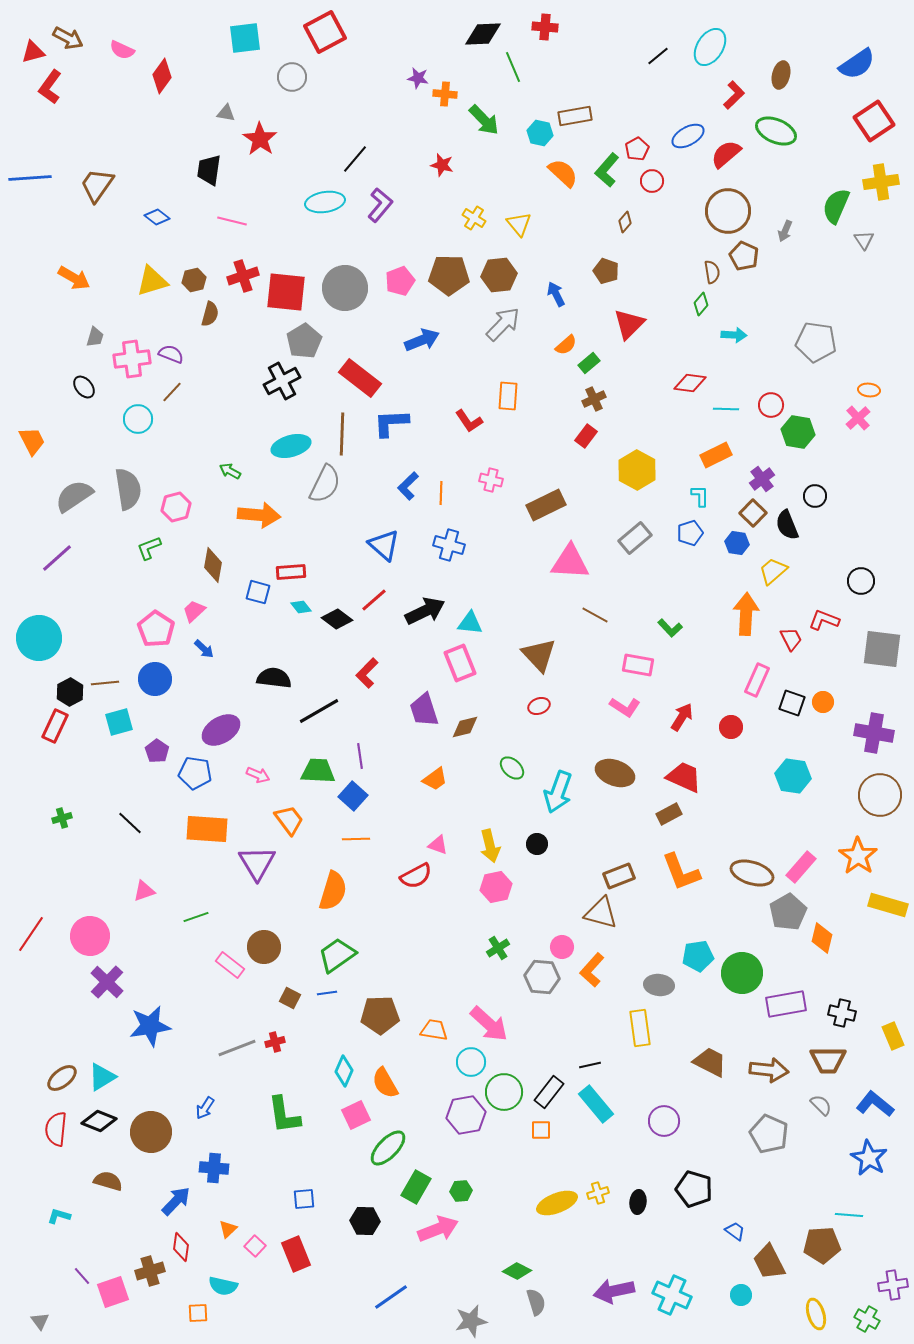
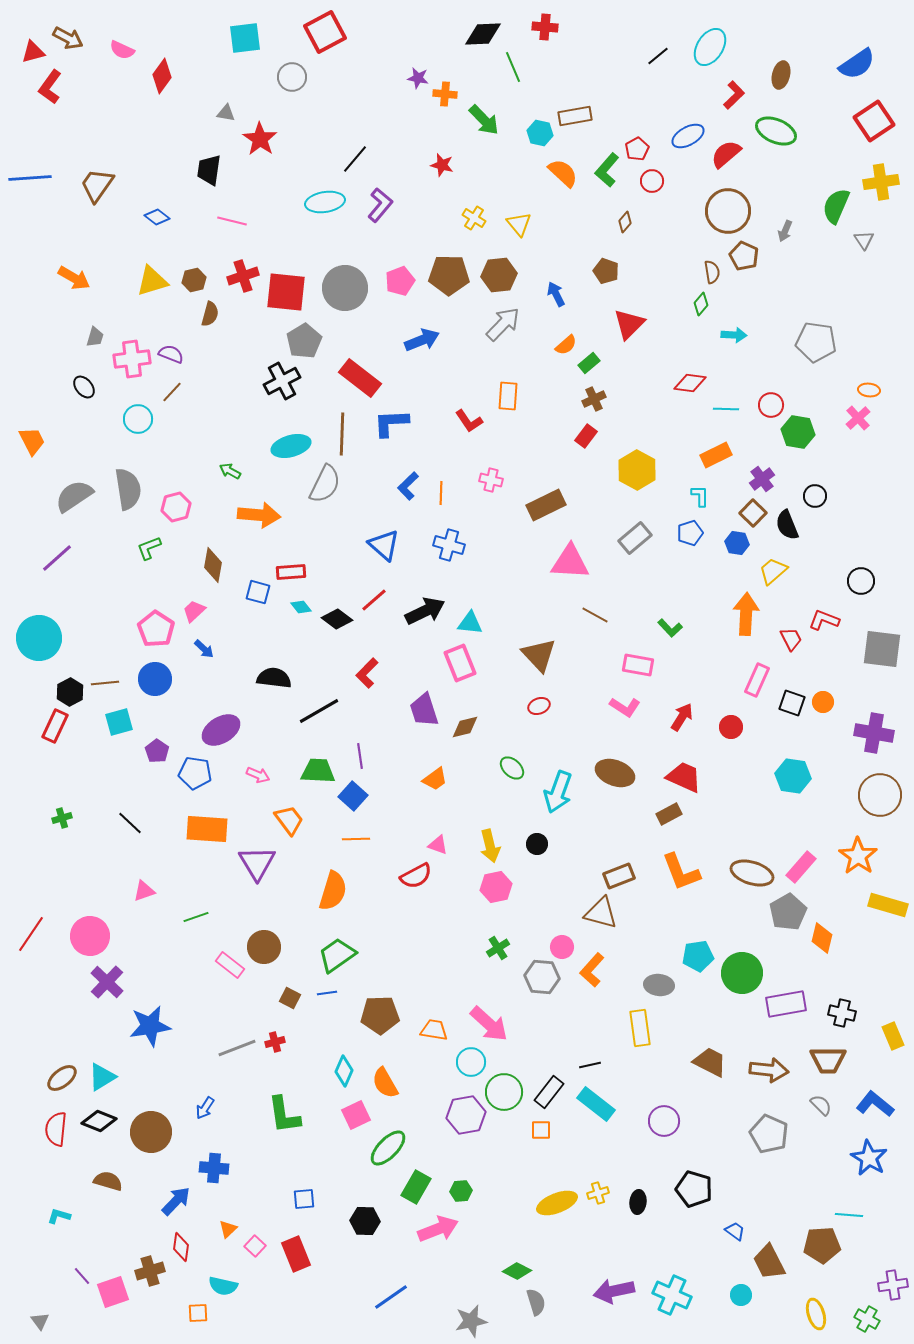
cyan rectangle at (596, 1104): rotated 12 degrees counterclockwise
